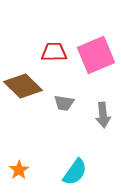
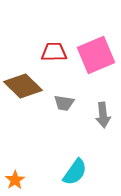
orange star: moved 4 px left, 10 px down
